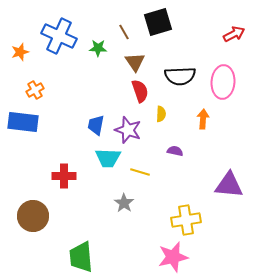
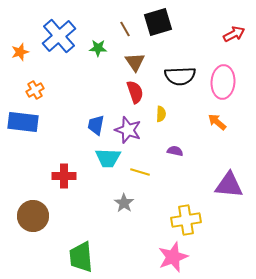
brown line: moved 1 px right, 3 px up
blue cross: rotated 24 degrees clockwise
red semicircle: moved 5 px left, 1 px down
orange arrow: moved 14 px right, 3 px down; rotated 54 degrees counterclockwise
pink star: rotated 8 degrees counterclockwise
